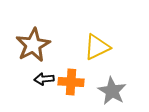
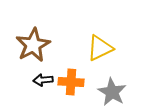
yellow triangle: moved 3 px right, 1 px down
black arrow: moved 1 px left, 1 px down
gray star: moved 1 px down
